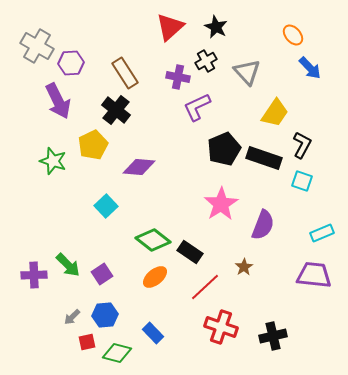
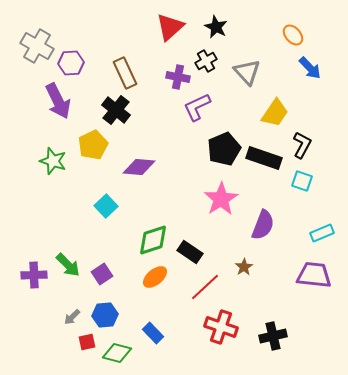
brown rectangle at (125, 73): rotated 8 degrees clockwise
pink star at (221, 204): moved 5 px up
green diamond at (153, 240): rotated 56 degrees counterclockwise
